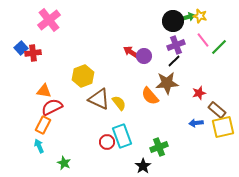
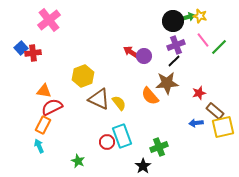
brown rectangle: moved 2 px left, 1 px down
green star: moved 14 px right, 2 px up
